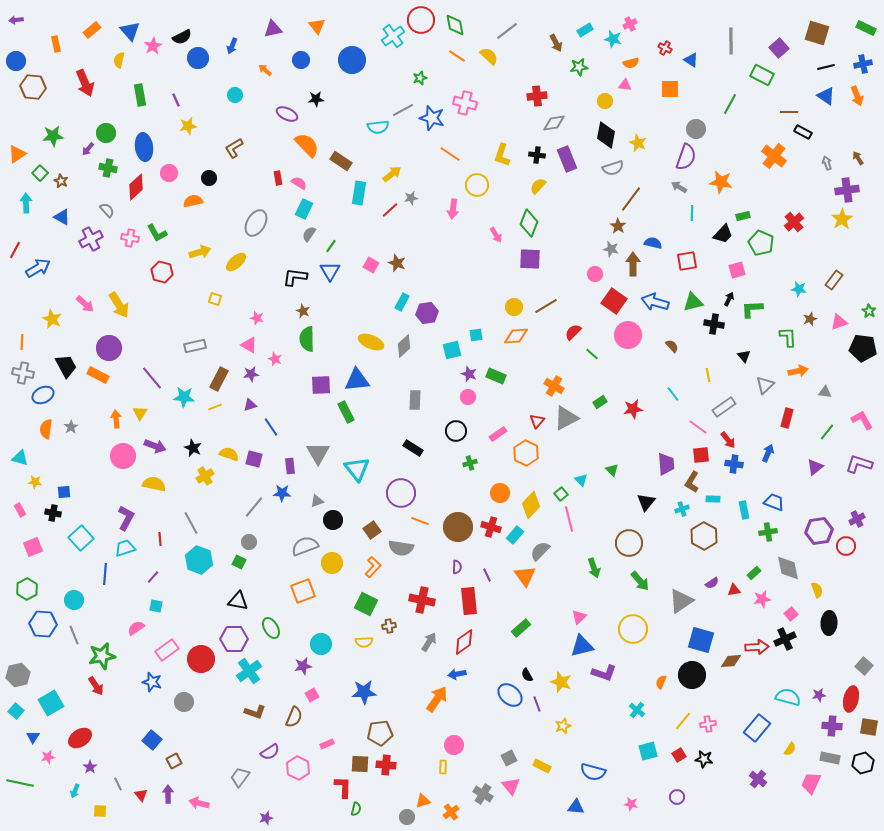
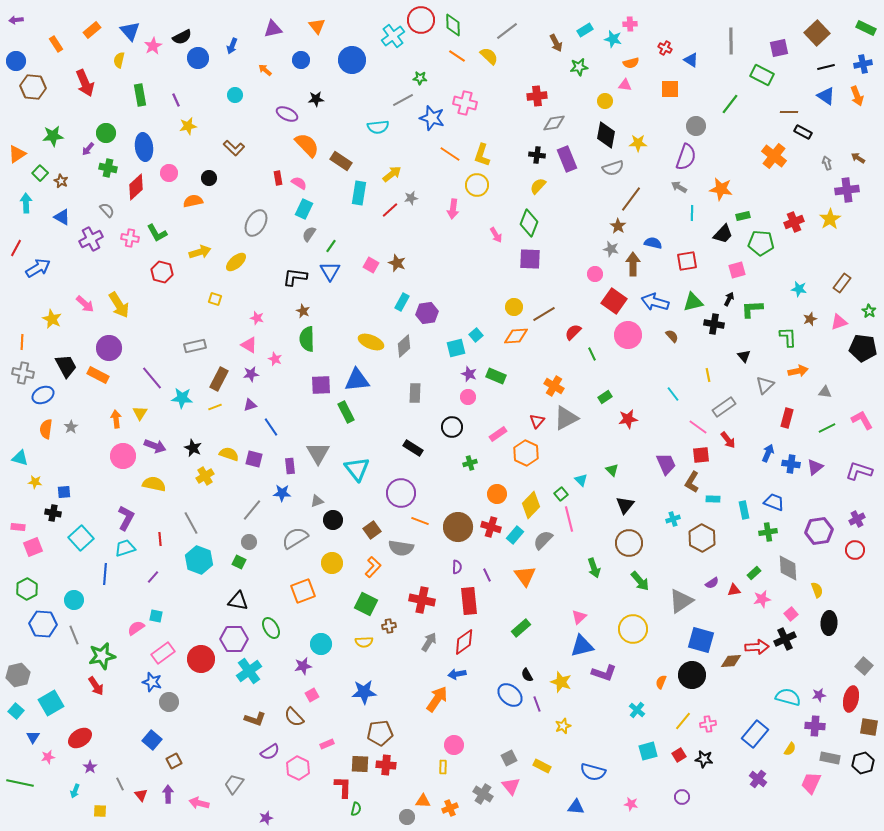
pink cross at (630, 24): rotated 24 degrees clockwise
green diamond at (455, 25): moved 2 px left; rotated 10 degrees clockwise
brown square at (817, 33): rotated 30 degrees clockwise
orange rectangle at (56, 44): rotated 21 degrees counterclockwise
purple square at (779, 48): rotated 30 degrees clockwise
green star at (420, 78): rotated 24 degrees clockwise
green line at (730, 104): rotated 10 degrees clockwise
gray line at (403, 110): moved 10 px up
gray circle at (696, 129): moved 3 px up
yellow star at (638, 143): rotated 24 degrees counterclockwise
brown L-shape at (234, 148): rotated 105 degrees counterclockwise
yellow L-shape at (502, 155): moved 20 px left
brown arrow at (858, 158): rotated 24 degrees counterclockwise
orange star at (721, 182): moved 7 px down
yellow star at (842, 219): moved 12 px left
red cross at (794, 222): rotated 18 degrees clockwise
green pentagon at (761, 243): rotated 20 degrees counterclockwise
red line at (15, 250): moved 1 px right, 2 px up
brown rectangle at (834, 280): moved 8 px right, 3 px down
brown line at (546, 306): moved 2 px left, 8 px down
cyan square at (476, 335): rotated 32 degrees counterclockwise
brown semicircle at (672, 346): moved 10 px up
cyan square at (452, 350): moved 4 px right, 2 px up
green line at (592, 354): rotated 24 degrees clockwise
cyan star at (184, 397): moved 2 px left, 1 px down
gray rectangle at (415, 400): moved 7 px up
green rectangle at (600, 402): moved 5 px right, 5 px up
red star at (633, 409): moved 5 px left, 10 px down
black circle at (456, 431): moved 4 px left, 4 px up
green line at (827, 432): moved 4 px up; rotated 24 degrees clockwise
purple trapezoid at (666, 464): rotated 20 degrees counterclockwise
blue cross at (734, 464): moved 57 px right
purple L-shape at (859, 464): moved 7 px down
orange circle at (500, 493): moved 3 px left, 1 px down
black triangle at (646, 502): moved 21 px left, 3 px down
gray line at (254, 507): moved 2 px left, 3 px down
cyan cross at (682, 509): moved 9 px left, 10 px down
pink rectangle at (20, 510): moved 2 px left, 17 px down; rotated 56 degrees counterclockwise
brown hexagon at (704, 536): moved 2 px left, 2 px down
gray semicircle at (305, 546): moved 10 px left, 8 px up; rotated 12 degrees counterclockwise
red circle at (846, 546): moved 9 px right, 4 px down
gray semicircle at (540, 551): moved 3 px right, 11 px up
gray diamond at (788, 568): rotated 8 degrees clockwise
cyan square at (156, 606): moved 10 px down
pink rectangle at (167, 650): moved 4 px left, 3 px down
gray circle at (184, 702): moved 15 px left
brown L-shape at (255, 712): moved 7 px down
brown semicircle at (294, 717): rotated 115 degrees clockwise
purple cross at (832, 726): moved 17 px left
blue rectangle at (757, 728): moved 2 px left, 6 px down
gray trapezoid at (240, 777): moved 6 px left, 7 px down
gray line at (118, 784): moved 2 px right
purple circle at (677, 797): moved 5 px right
orange triangle at (423, 801): rotated 21 degrees clockwise
orange cross at (451, 812): moved 1 px left, 4 px up; rotated 14 degrees clockwise
